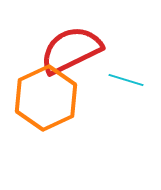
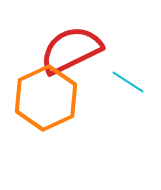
cyan line: moved 2 px right, 2 px down; rotated 16 degrees clockwise
